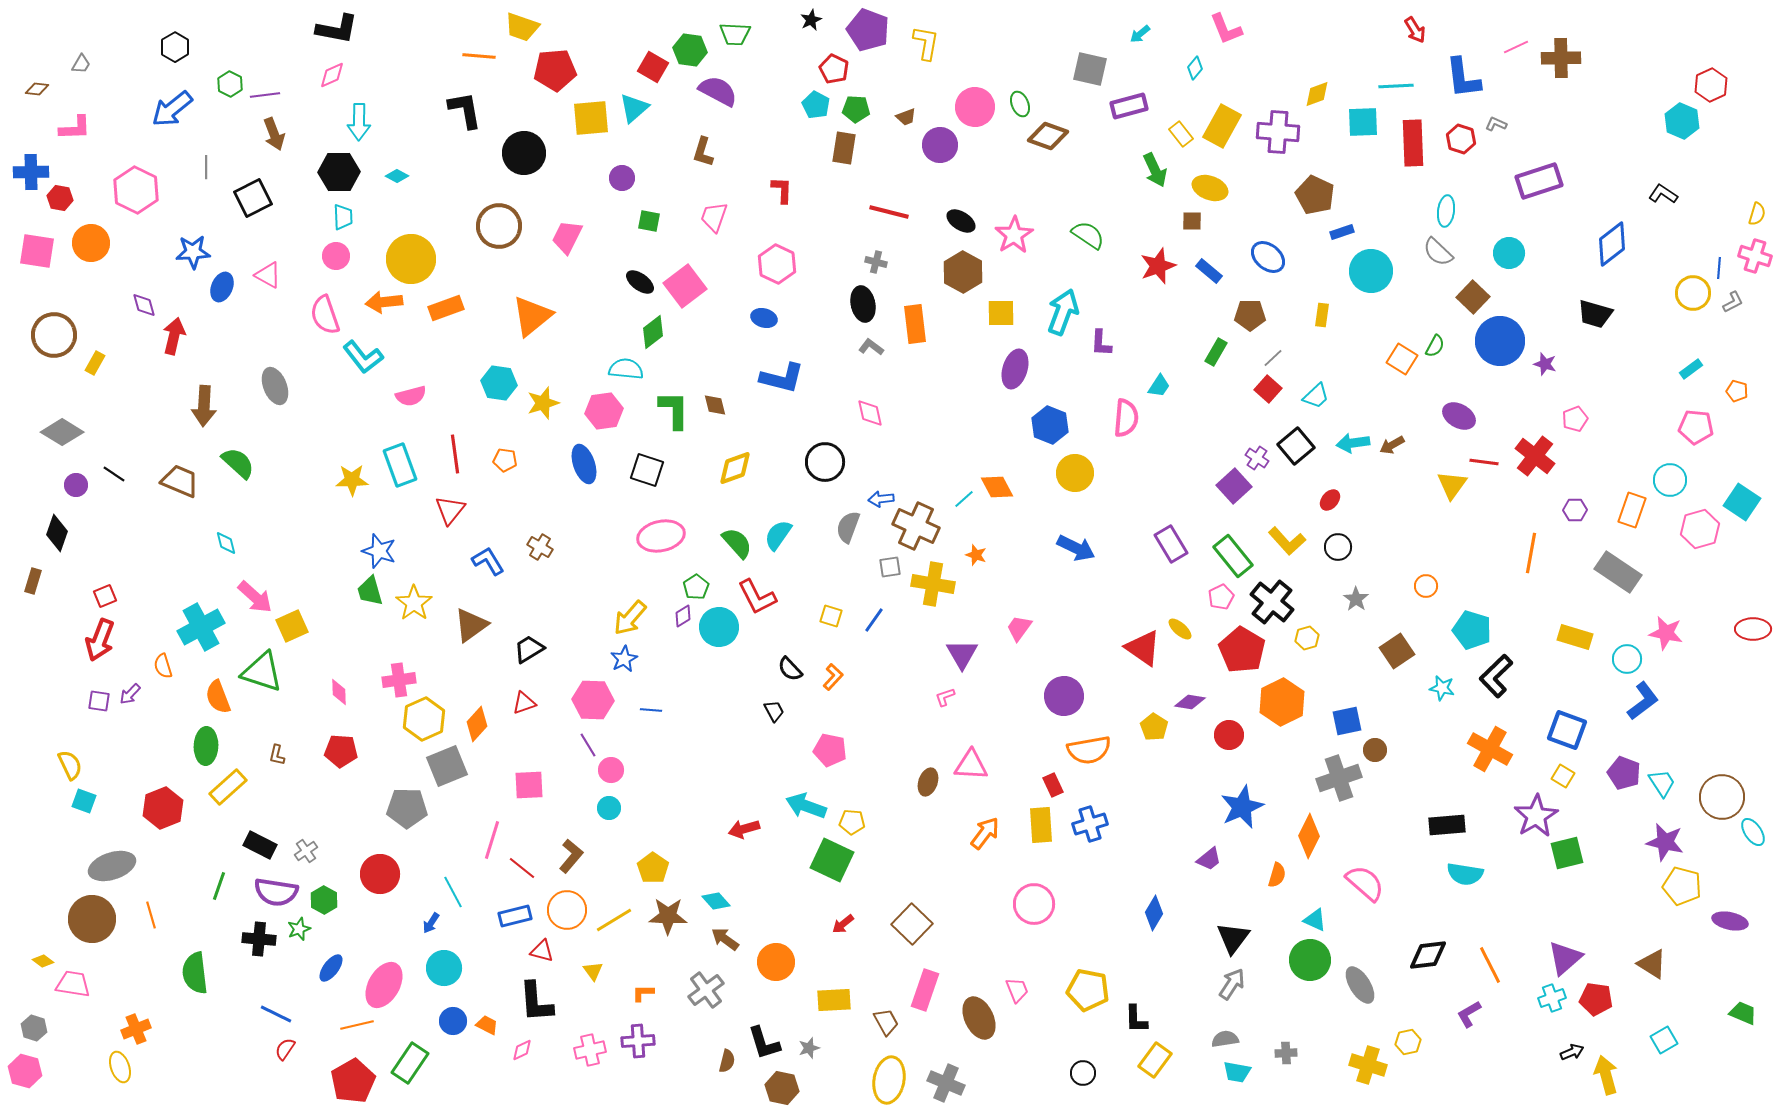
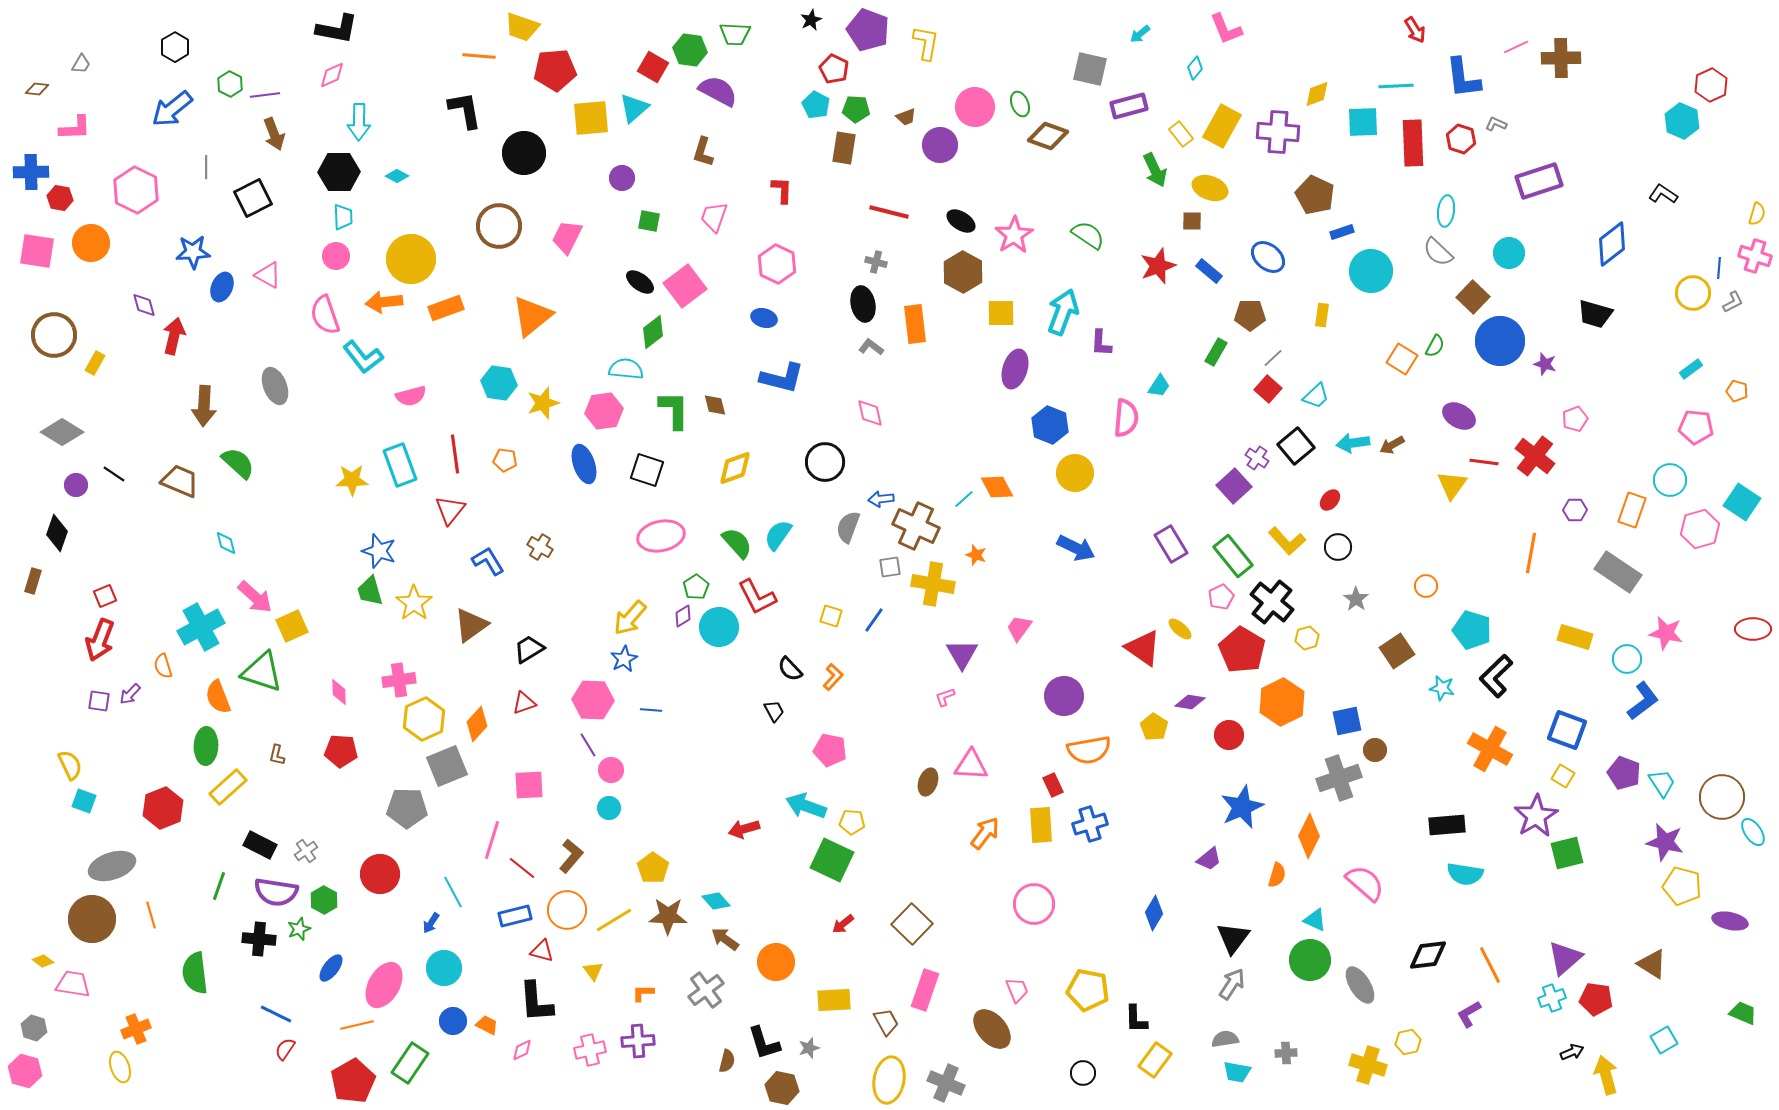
brown ellipse at (979, 1018): moved 13 px right, 11 px down; rotated 15 degrees counterclockwise
